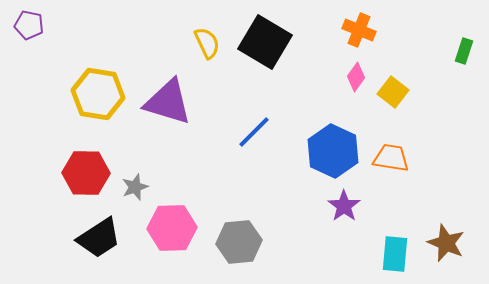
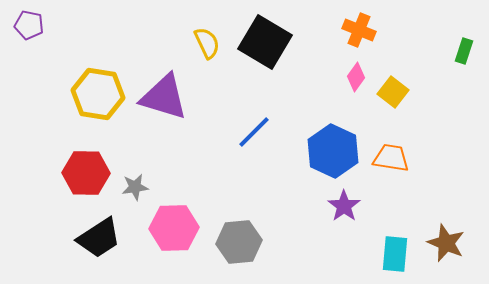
purple triangle: moved 4 px left, 5 px up
gray star: rotated 12 degrees clockwise
pink hexagon: moved 2 px right
